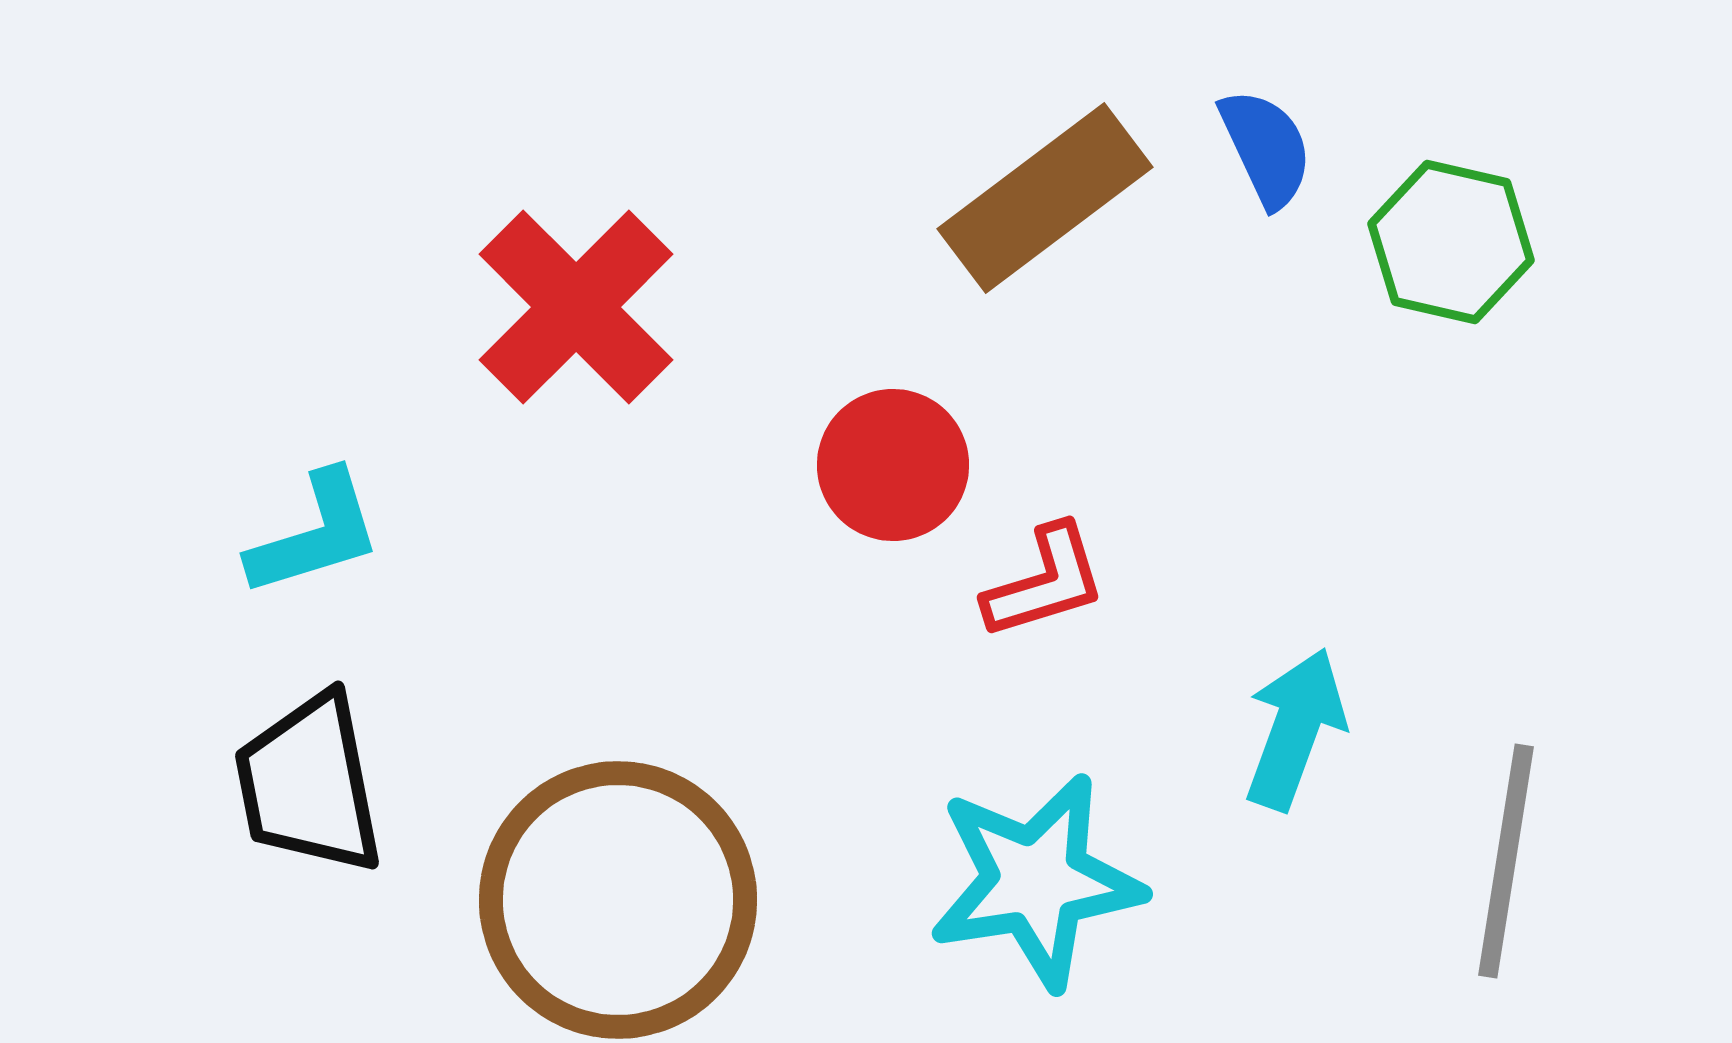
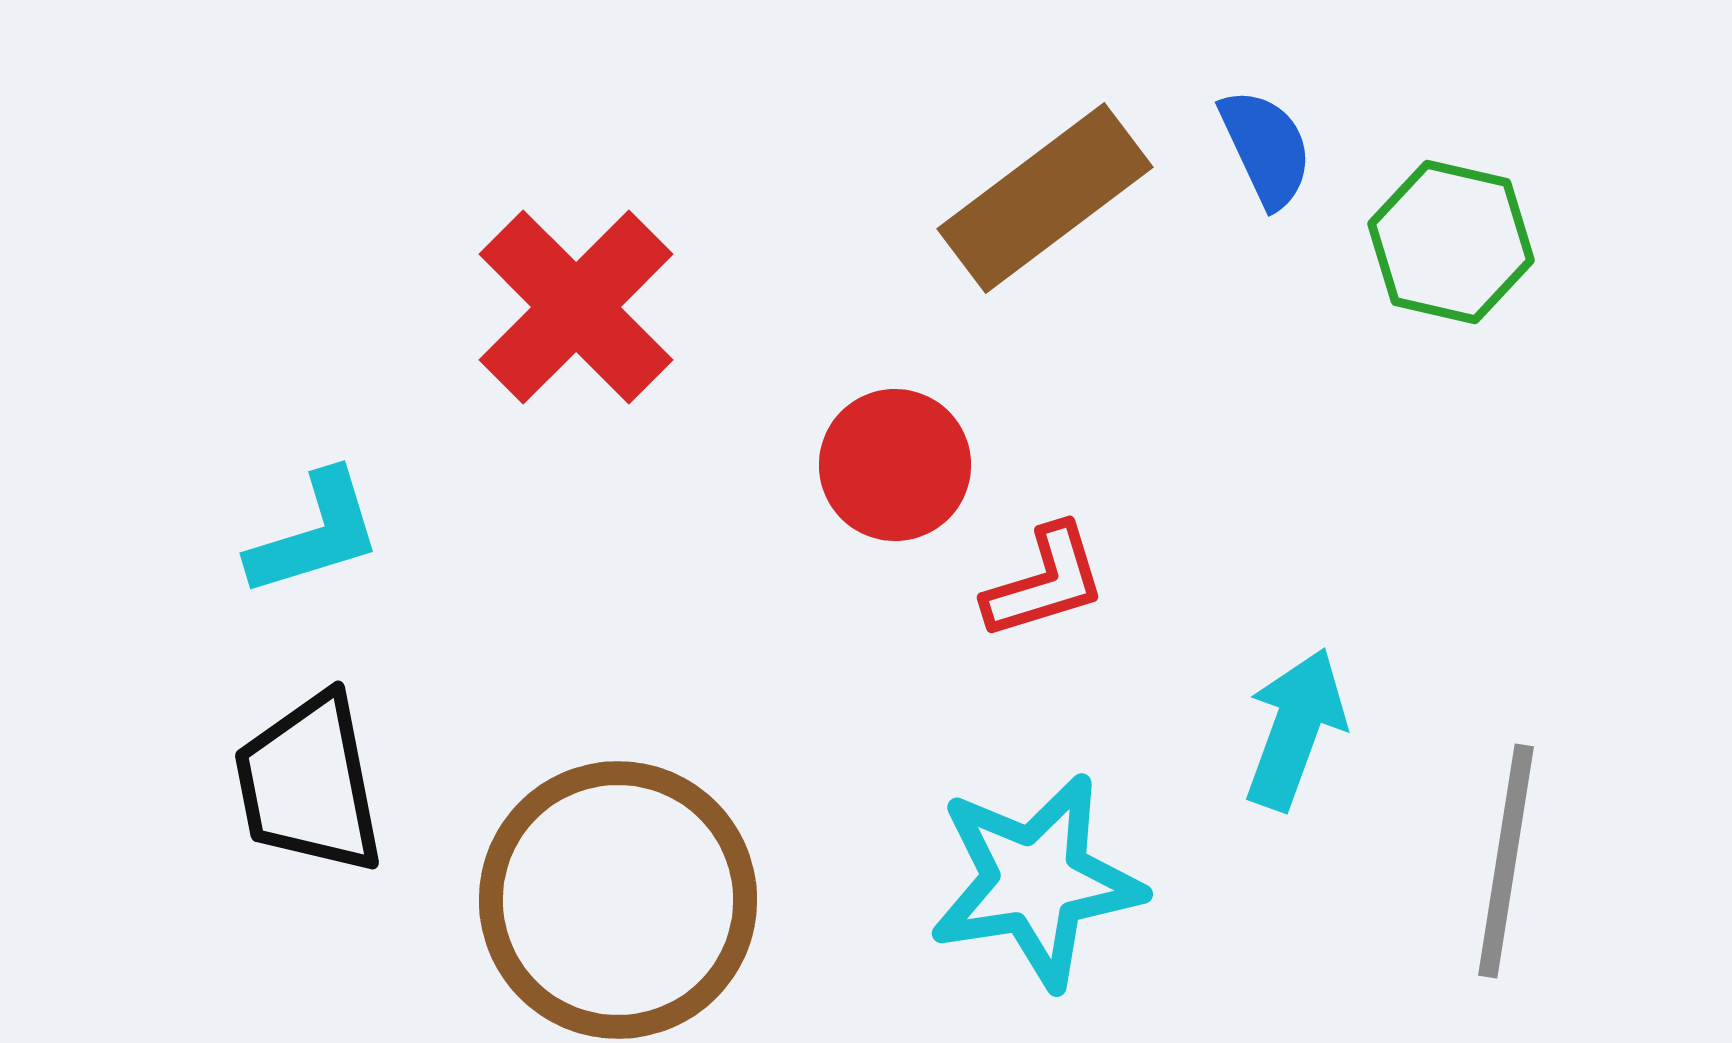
red circle: moved 2 px right
